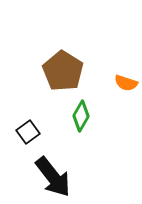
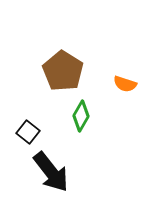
orange semicircle: moved 1 px left, 1 px down
black square: rotated 15 degrees counterclockwise
black arrow: moved 2 px left, 5 px up
